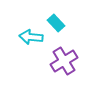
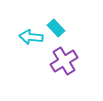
cyan rectangle: moved 5 px down
